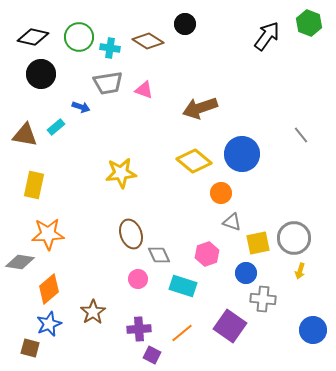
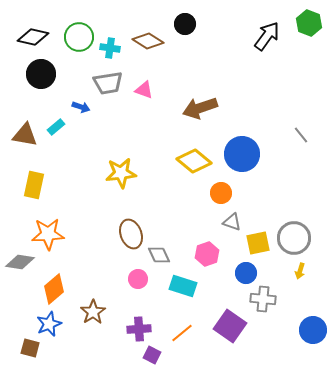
orange diamond at (49, 289): moved 5 px right
